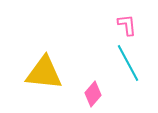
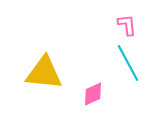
pink diamond: rotated 25 degrees clockwise
